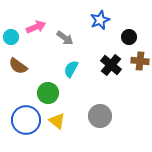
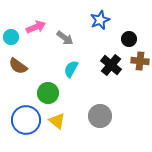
black circle: moved 2 px down
